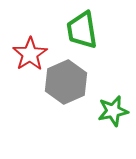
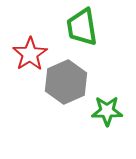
green trapezoid: moved 3 px up
green star: moved 6 px left; rotated 12 degrees clockwise
